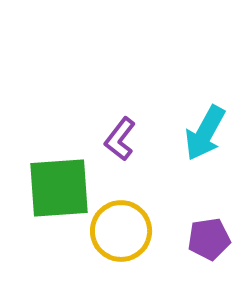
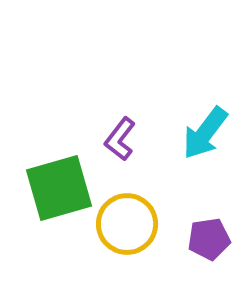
cyan arrow: rotated 8 degrees clockwise
green square: rotated 12 degrees counterclockwise
yellow circle: moved 6 px right, 7 px up
